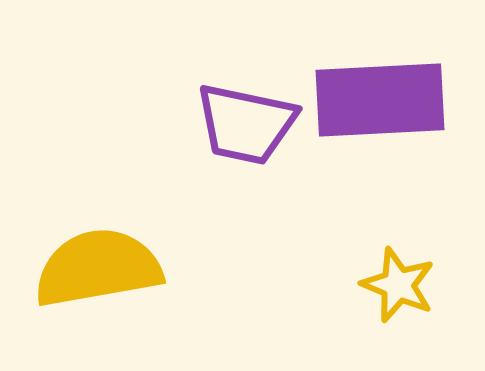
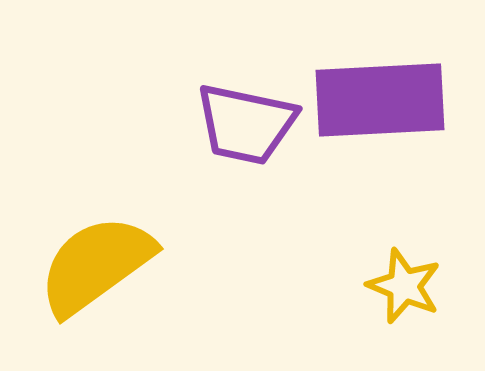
yellow semicircle: moved 2 px left, 3 px up; rotated 26 degrees counterclockwise
yellow star: moved 6 px right, 1 px down
